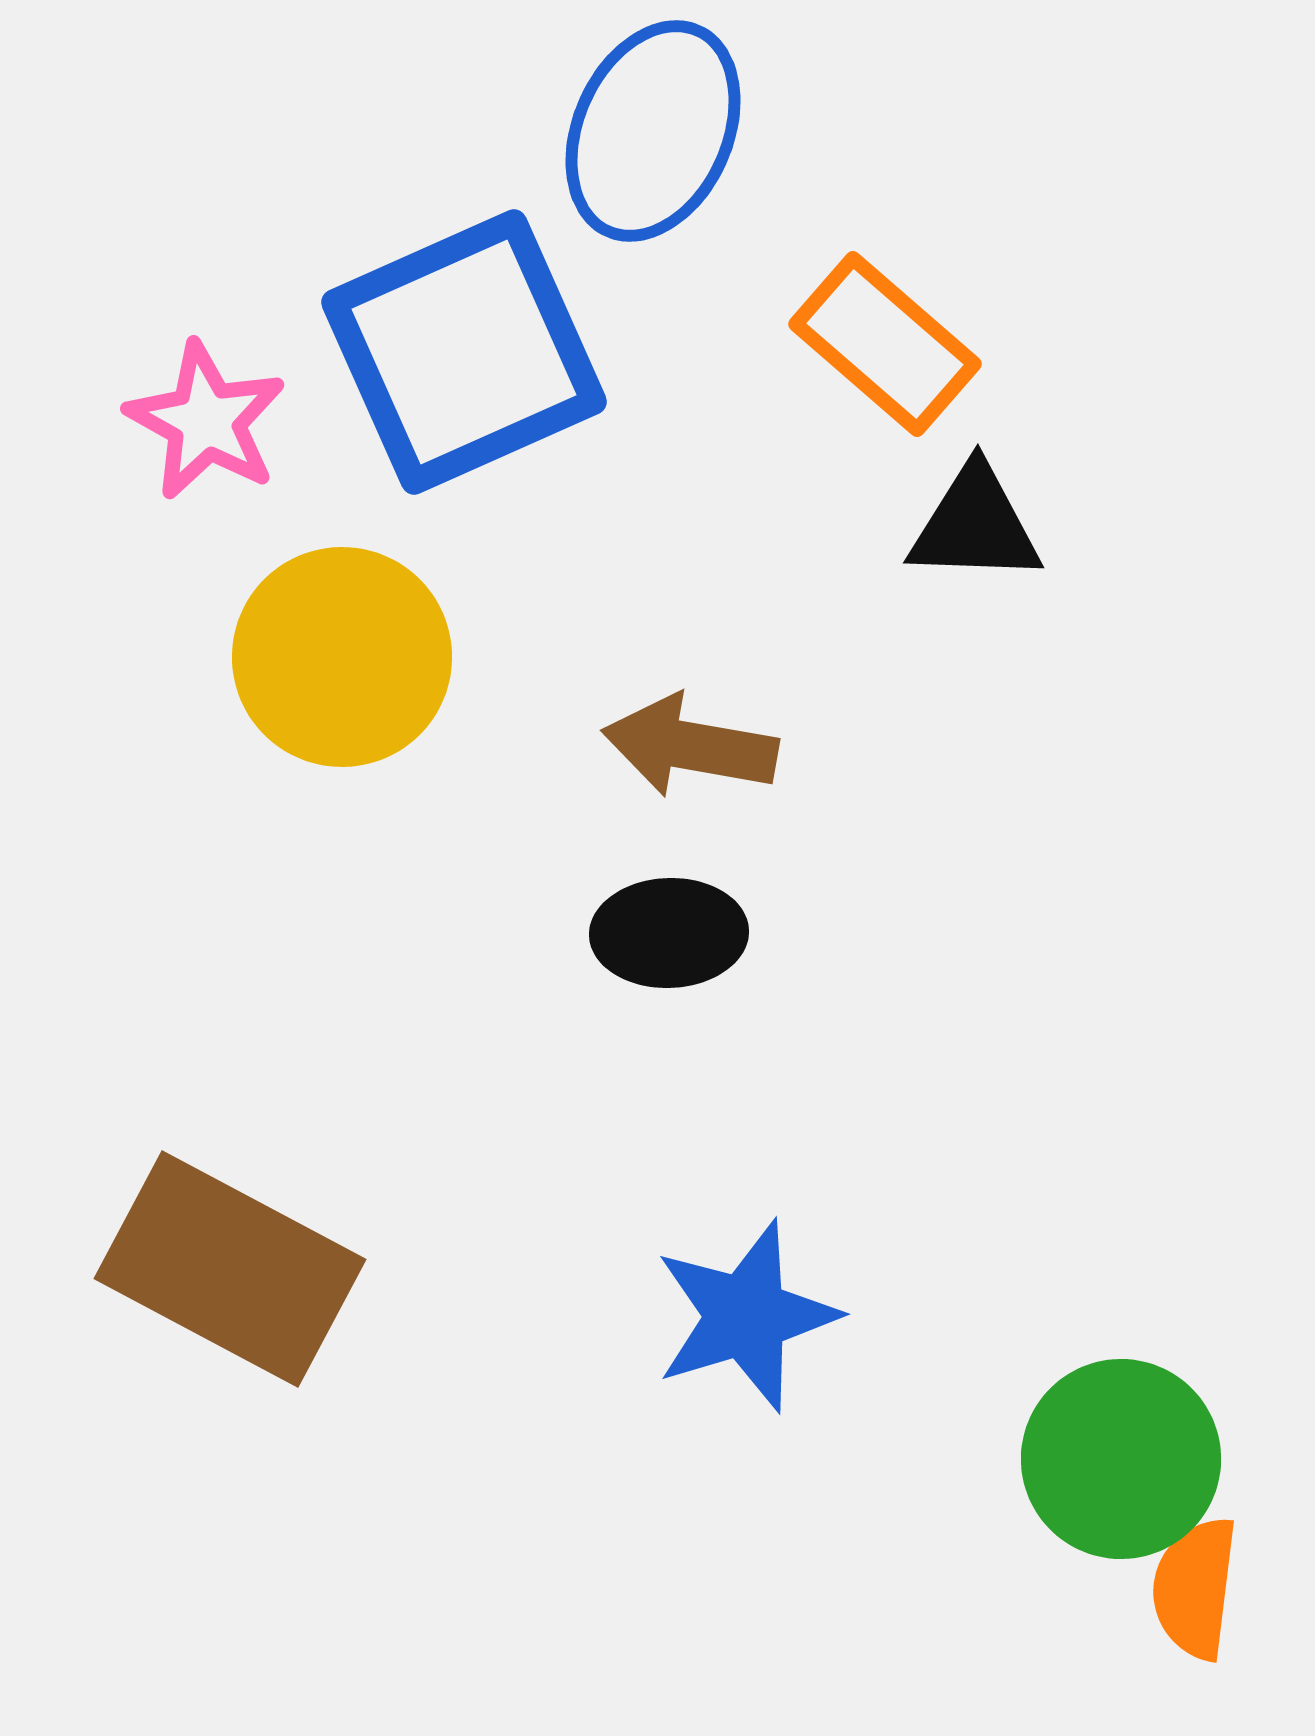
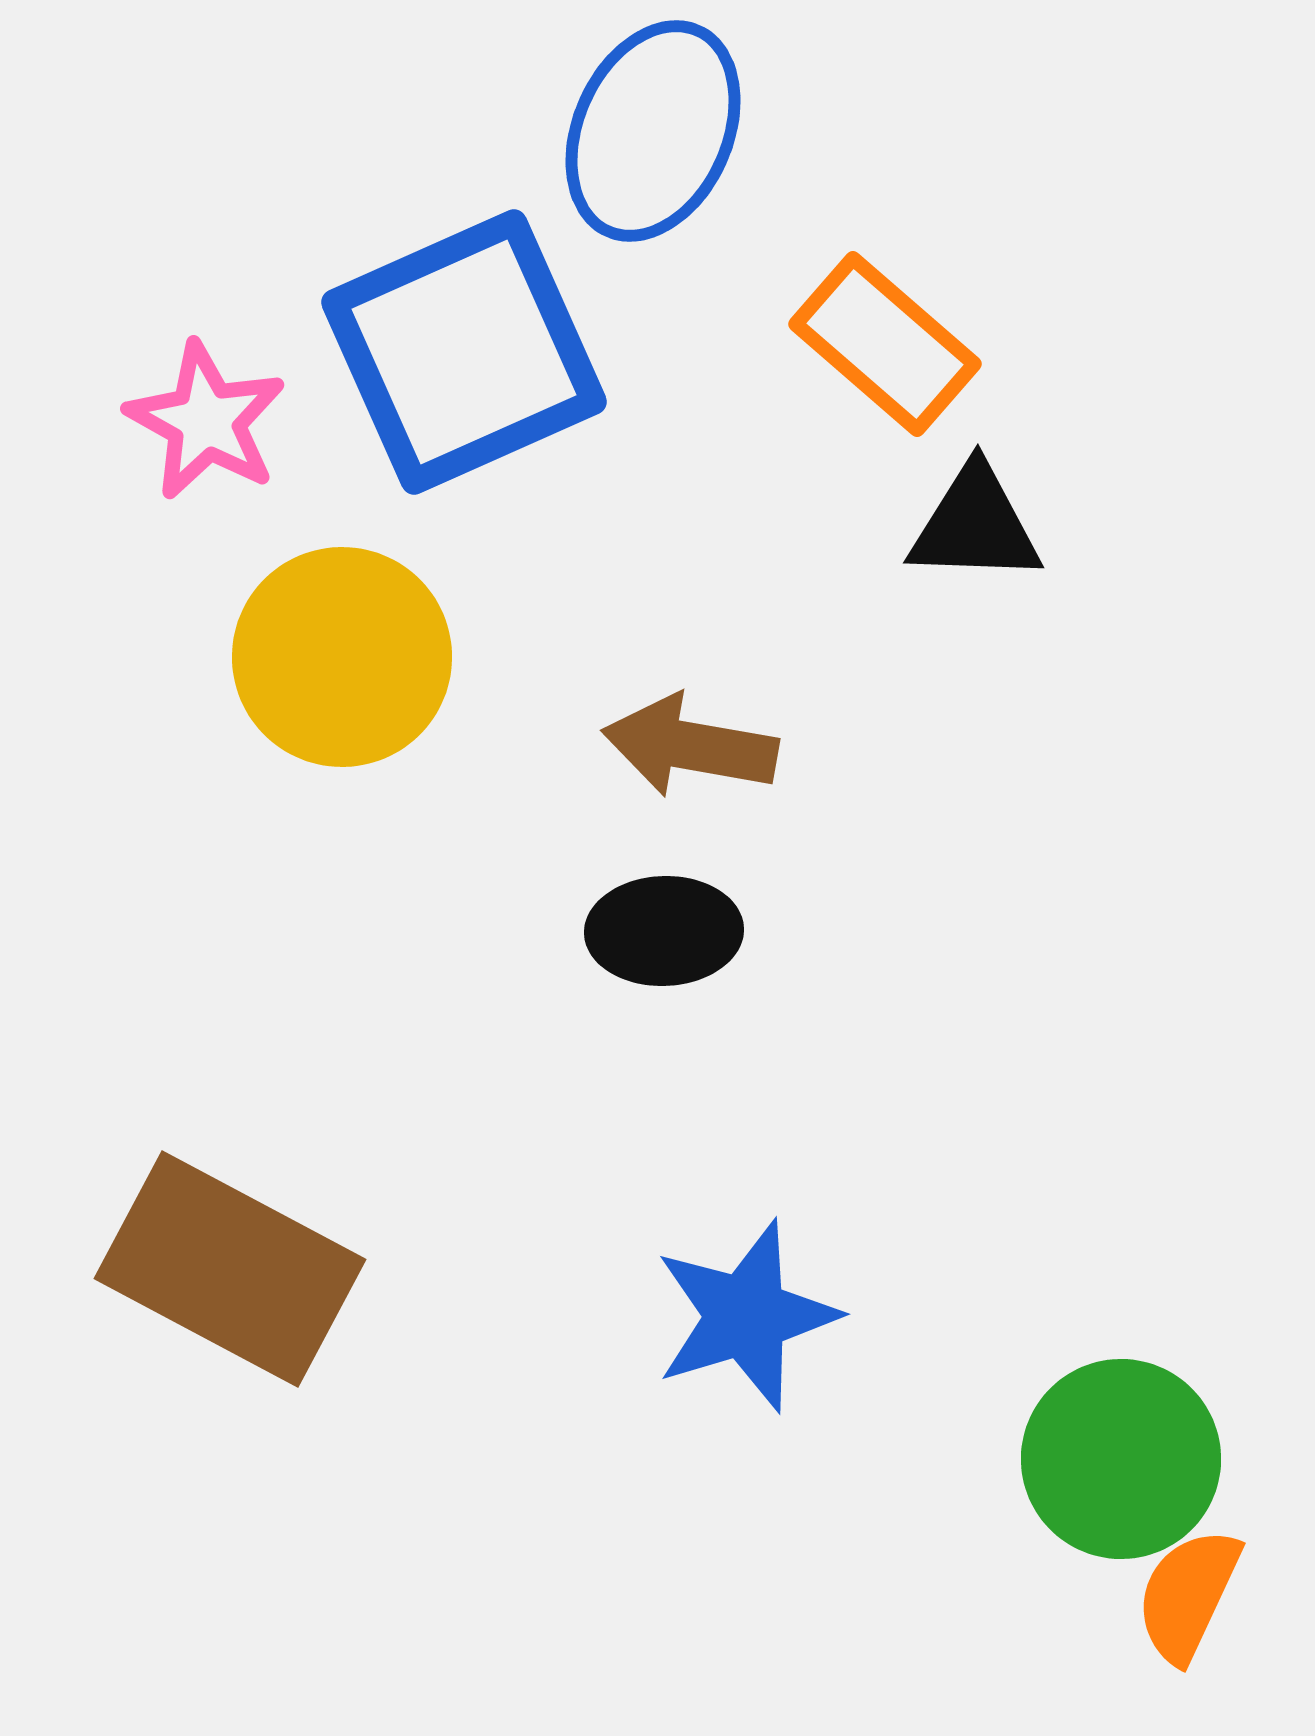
black ellipse: moved 5 px left, 2 px up
orange semicircle: moved 7 px left, 7 px down; rotated 18 degrees clockwise
